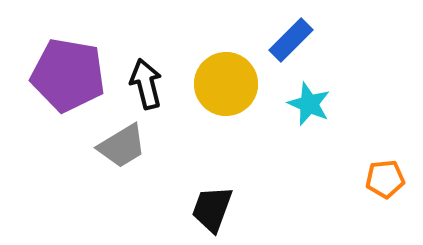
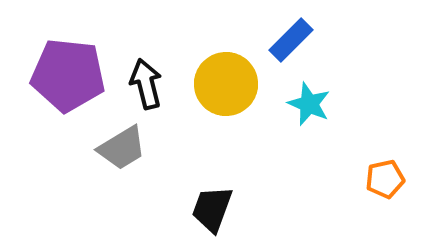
purple pentagon: rotated 4 degrees counterclockwise
gray trapezoid: moved 2 px down
orange pentagon: rotated 6 degrees counterclockwise
